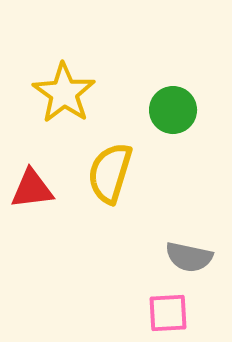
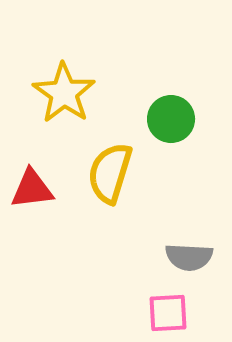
green circle: moved 2 px left, 9 px down
gray semicircle: rotated 9 degrees counterclockwise
